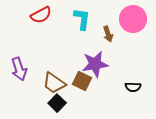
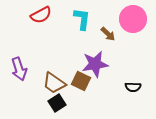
brown arrow: rotated 28 degrees counterclockwise
brown square: moved 1 px left
black square: rotated 12 degrees clockwise
